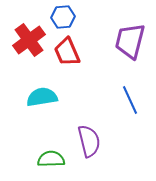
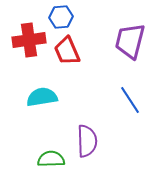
blue hexagon: moved 2 px left
red cross: rotated 28 degrees clockwise
red trapezoid: moved 1 px up
blue line: rotated 8 degrees counterclockwise
purple semicircle: moved 2 px left; rotated 12 degrees clockwise
